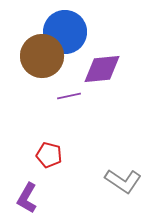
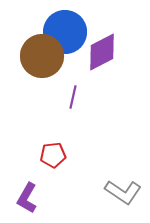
purple diamond: moved 17 px up; rotated 21 degrees counterclockwise
purple line: moved 4 px right, 1 px down; rotated 65 degrees counterclockwise
red pentagon: moved 4 px right; rotated 20 degrees counterclockwise
gray L-shape: moved 11 px down
